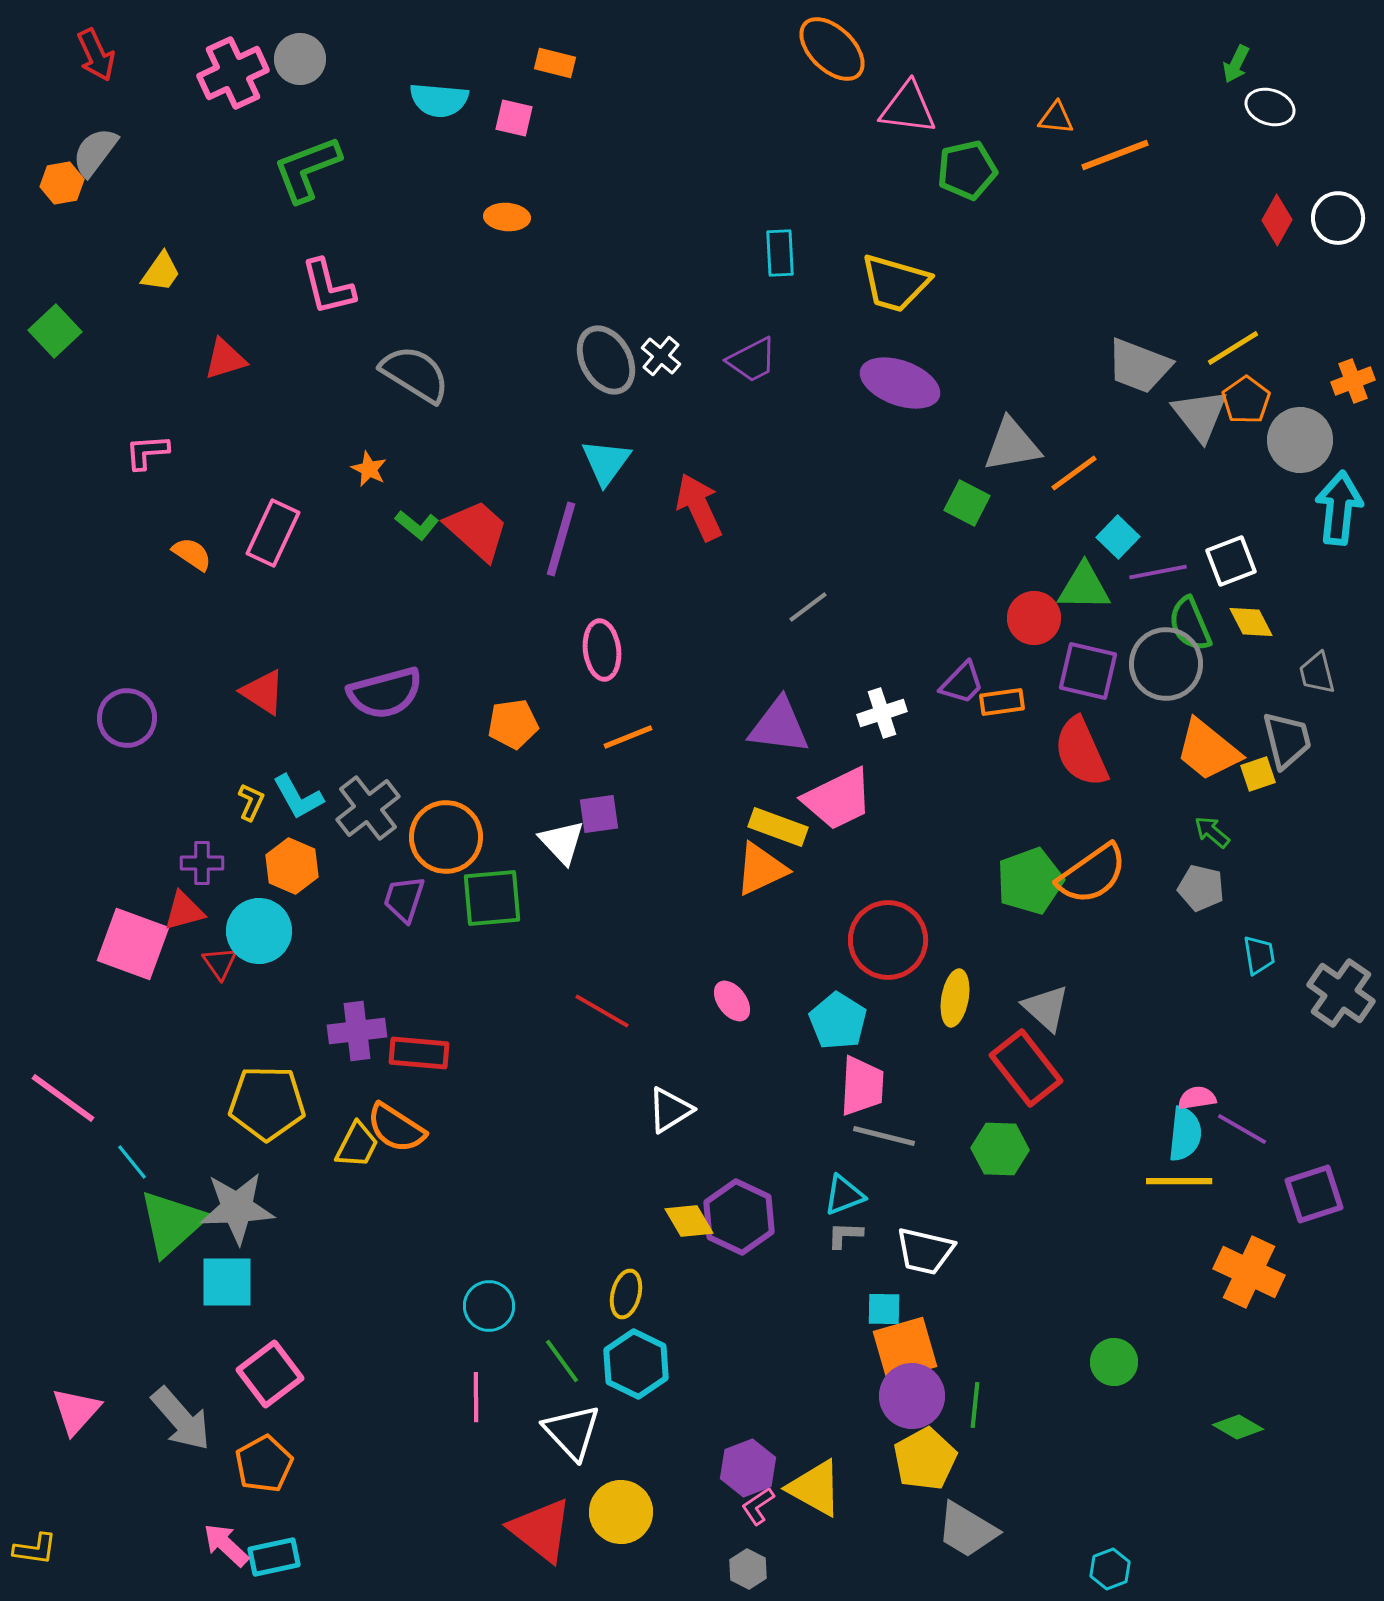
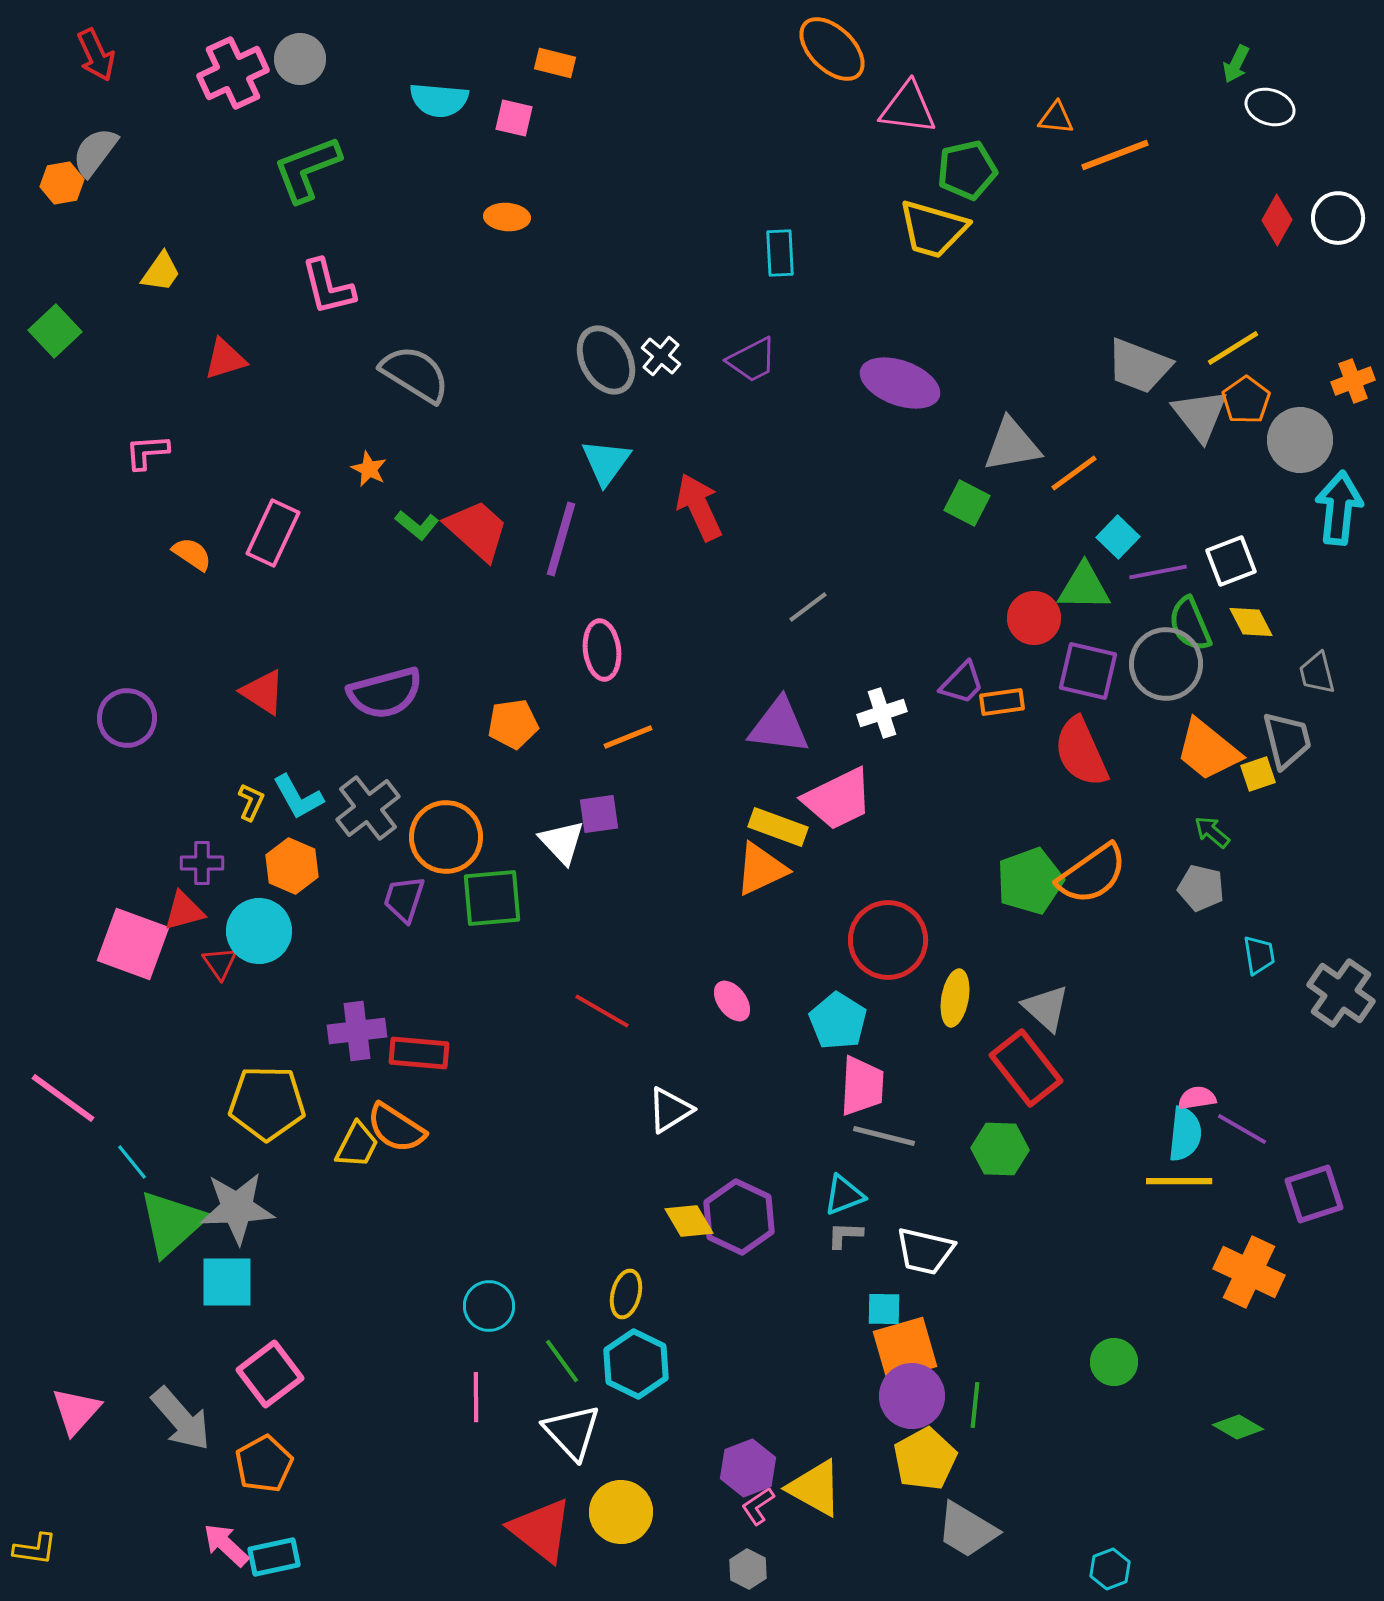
yellow trapezoid at (895, 283): moved 38 px right, 54 px up
